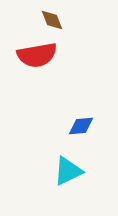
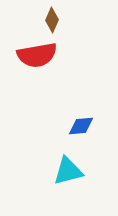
brown diamond: rotated 45 degrees clockwise
cyan triangle: rotated 12 degrees clockwise
